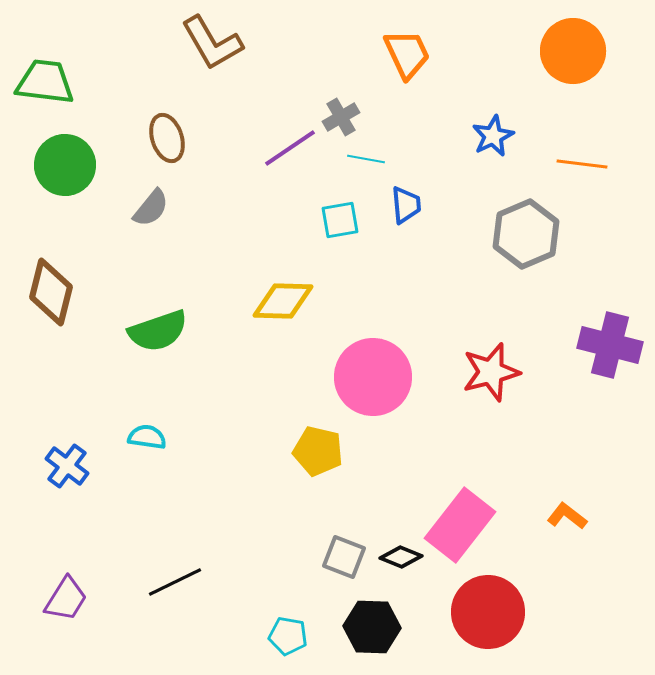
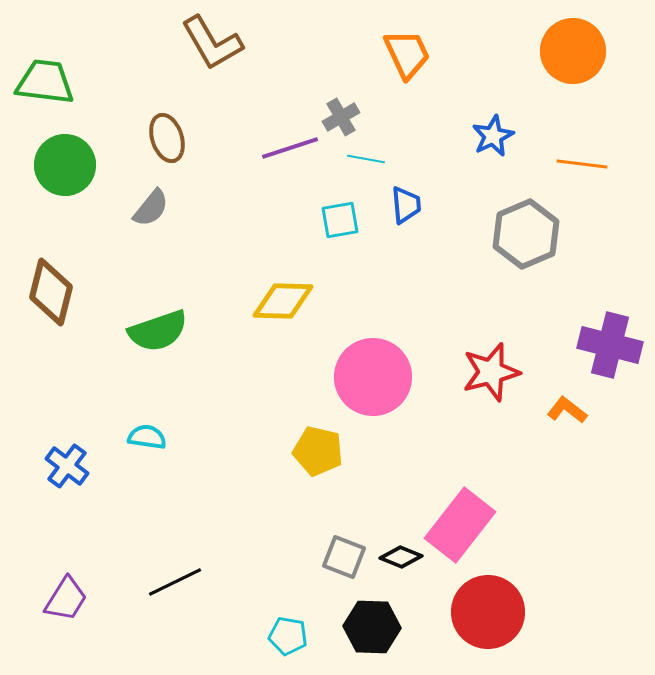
purple line: rotated 16 degrees clockwise
orange L-shape: moved 106 px up
